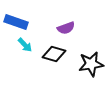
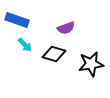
blue rectangle: moved 1 px right, 2 px up
